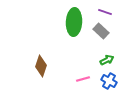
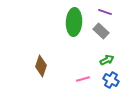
blue cross: moved 2 px right, 1 px up
